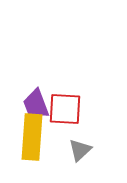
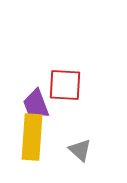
red square: moved 24 px up
gray triangle: rotated 35 degrees counterclockwise
